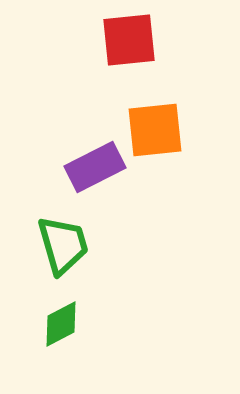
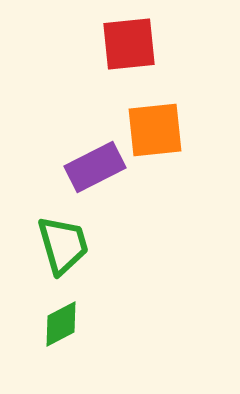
red square: moved 4 px down
